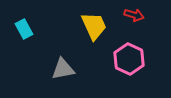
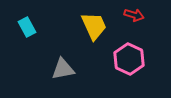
cyan rectangle: moved 3 px right, 2 px up
